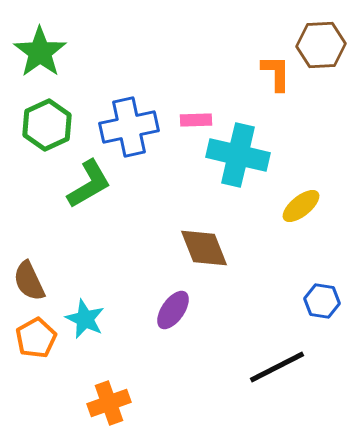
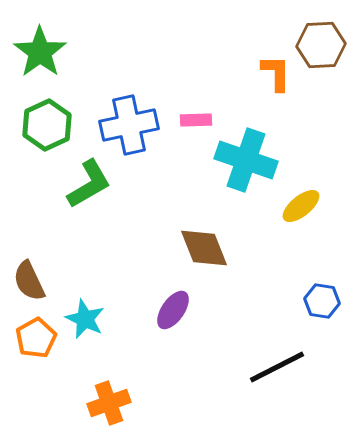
blue cross: moved 2 px up
cyan cross: moved 8 px right, 5 px down; rotated 6 degrees clockwise
